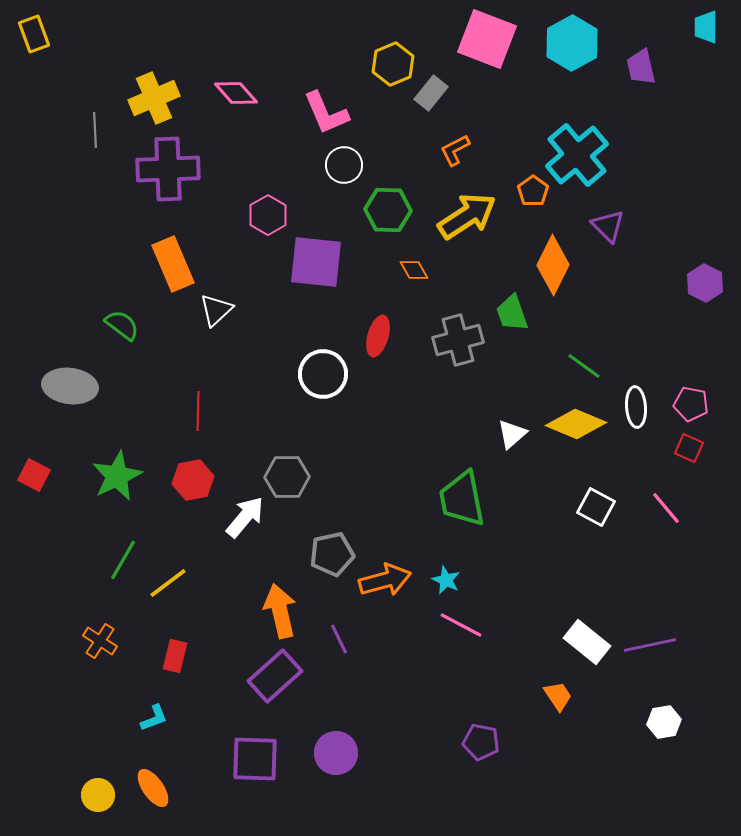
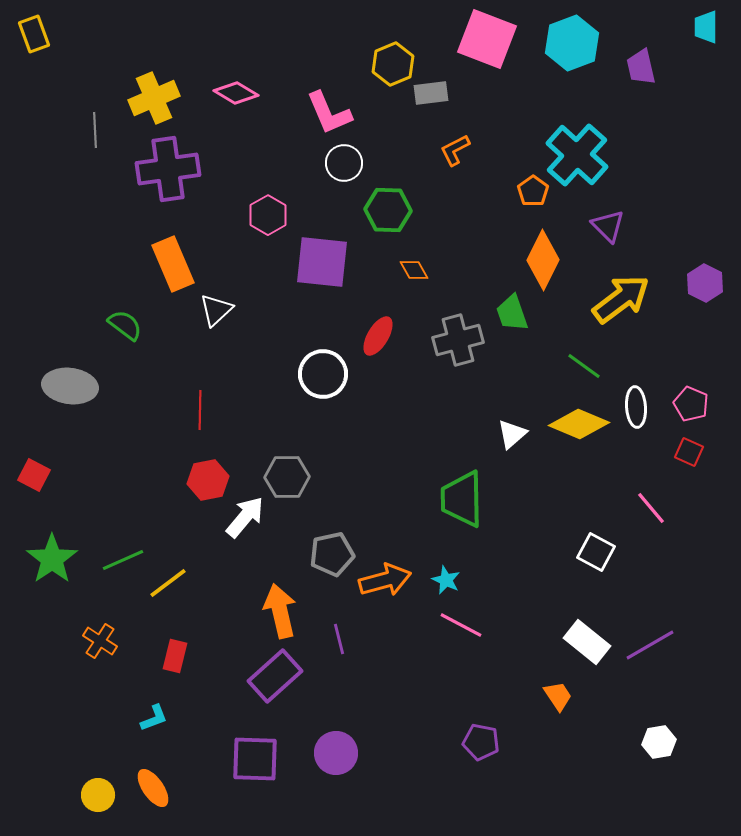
cyan hexagon at (572, 43): rotated 8 degrees clockwise
pink diamond at (236, 93): rotated 18 degrees counterclockwise
gray rectangle at (431, 93): rotated 44 degrees clockwise
pink L-shape at (326, 113): moved 3 px right
cyan cross at (577, 155): rotated 8 degrees counterclockwise
white circle at (344, 165): moved 2 px up
purple cross at (168, 169): rotated 6 degrees counterclockwise
yellow arrow at (467, 216): moved 154 px right, 83 px down; rotated 4 degrees counterclockwise
purple square at (316, 262): moved 6 px right
orange diamond at (553, 265): moved 10 px left, 5 px up
green semicircle at (122, 325): moved 3 px right
red ellipse at (378, 336): rotated 15 degrees clockwise
pink pentagon at (691, 404): rotated 12 degrees clockwise
red line at (198, 411): moved 2 px right, 1 px up
yellow diamond at (576, 424): moved 3 px right
red square at (689, 448): moved 4 px down
green star at (117, 476): moved 65 px left, 83 px down; rotated 9 degrees counterclockwise
red hexagon at (193, 480): moved 15 px right
green trapezoid at (462, 499): rotated 10 degrees clockwise
white square at (596, 507): moved 45 px down
pink line at (666, 508): moved 15 px left
green line at (123, 560): rotated 36 degrees clockwise
purple line at (339, 639): rotated 12 degrees clockwise
purple line at (650, 645): rotated 18 degrees counterclockwise
white hexagon at (664, 722): moved 5 px left, 20 px down
